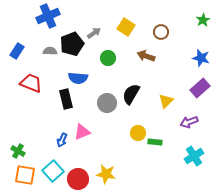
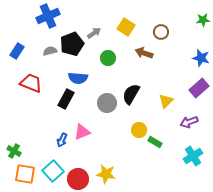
green star: rotated 24 degrees clockwise
gray semicircle: rotated 16 degrees counterclockwise
brown arrow: moved 2 px left, 3 px up
purple rectangle: moved 1 px left
black rectangle: rotated 42 degrees clockwise
yellow circle: moved 1 px right, 3 px up
green rectangle: rotated 24 degrees clockwise
green cross: moved 4 px left
cyan cross: moved 1 px left
orange square: moved 1 px up
